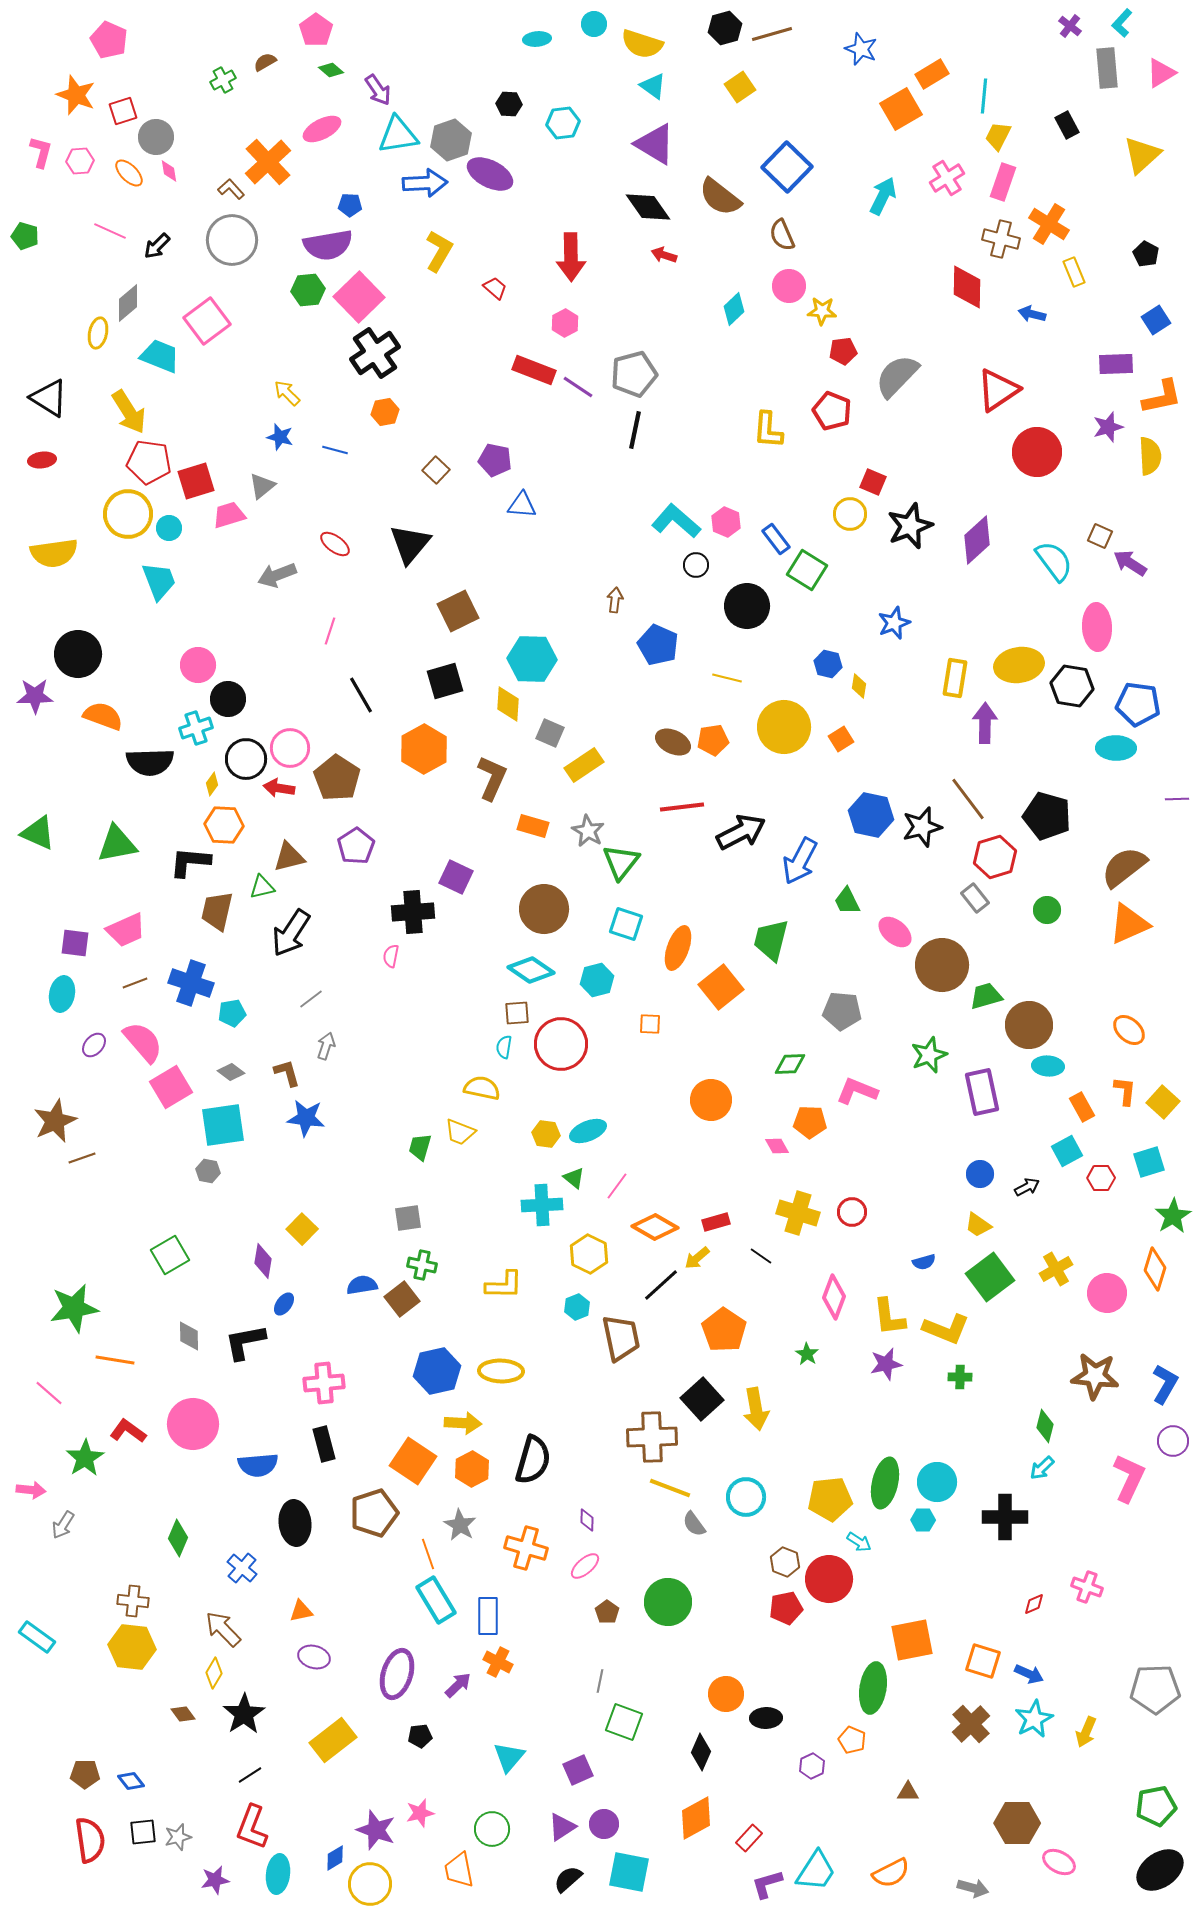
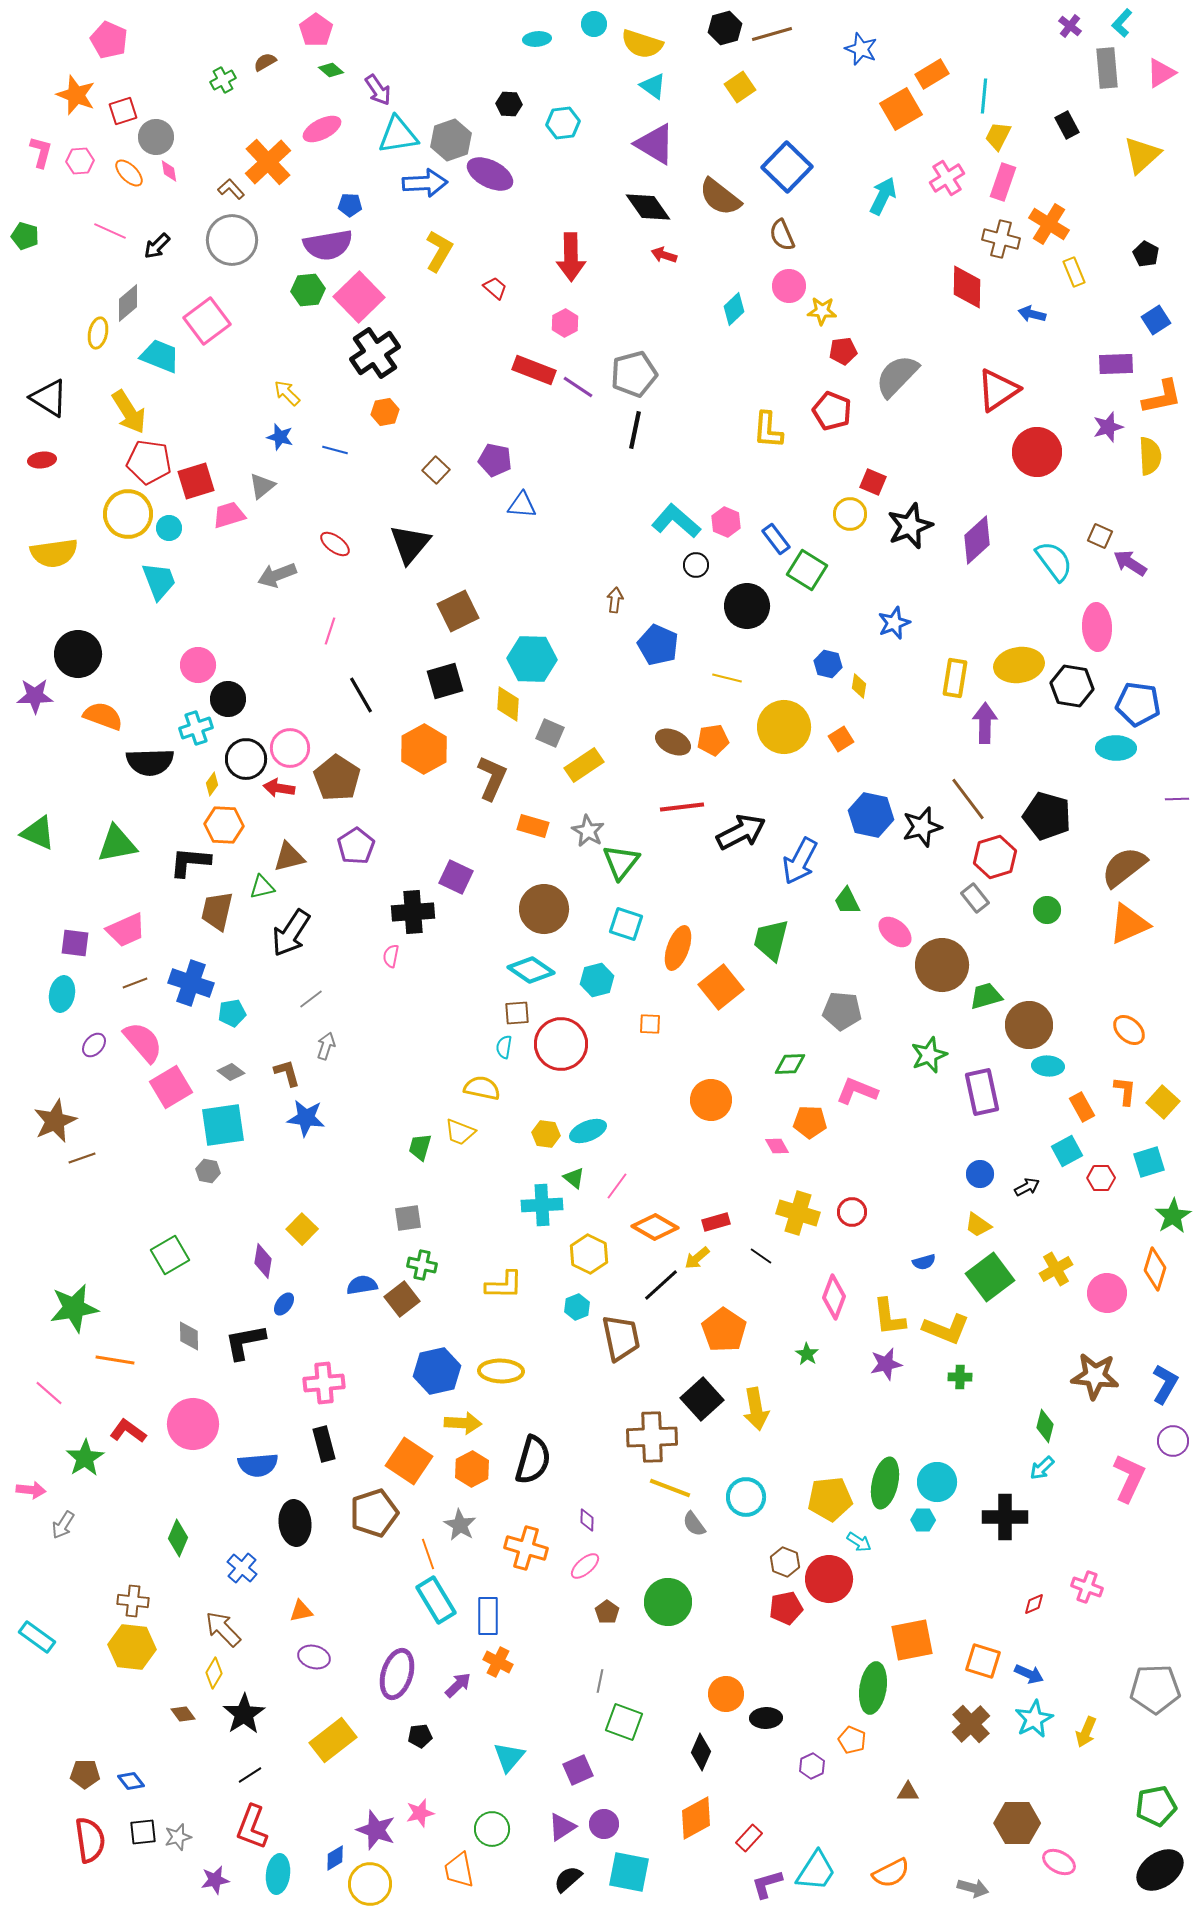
orange square at (413, 1461): moved 4 px left
